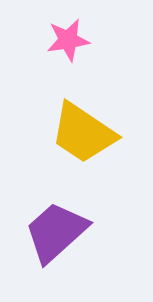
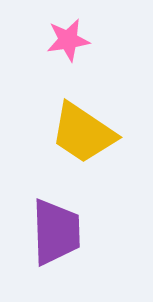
purple trapezoid: rotated 130 degrees clockwise
